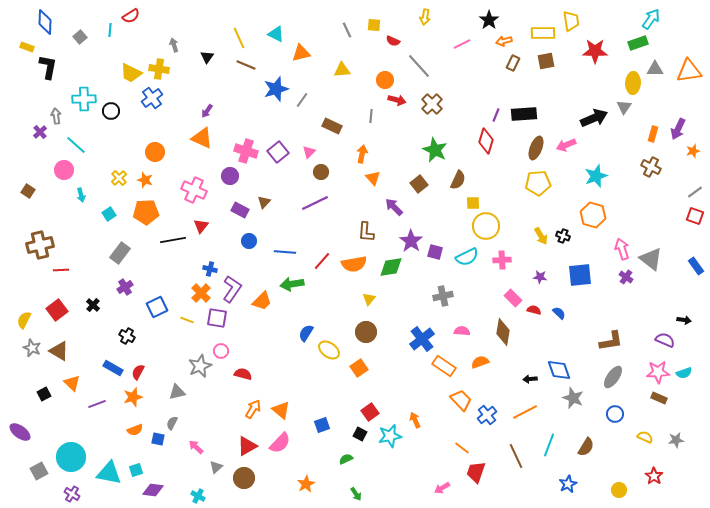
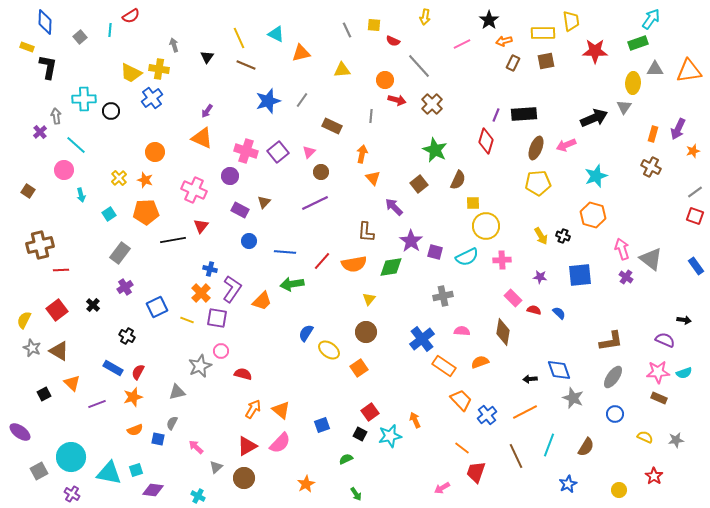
blue star at (276, 89): moved 8 px left, 12 px down
